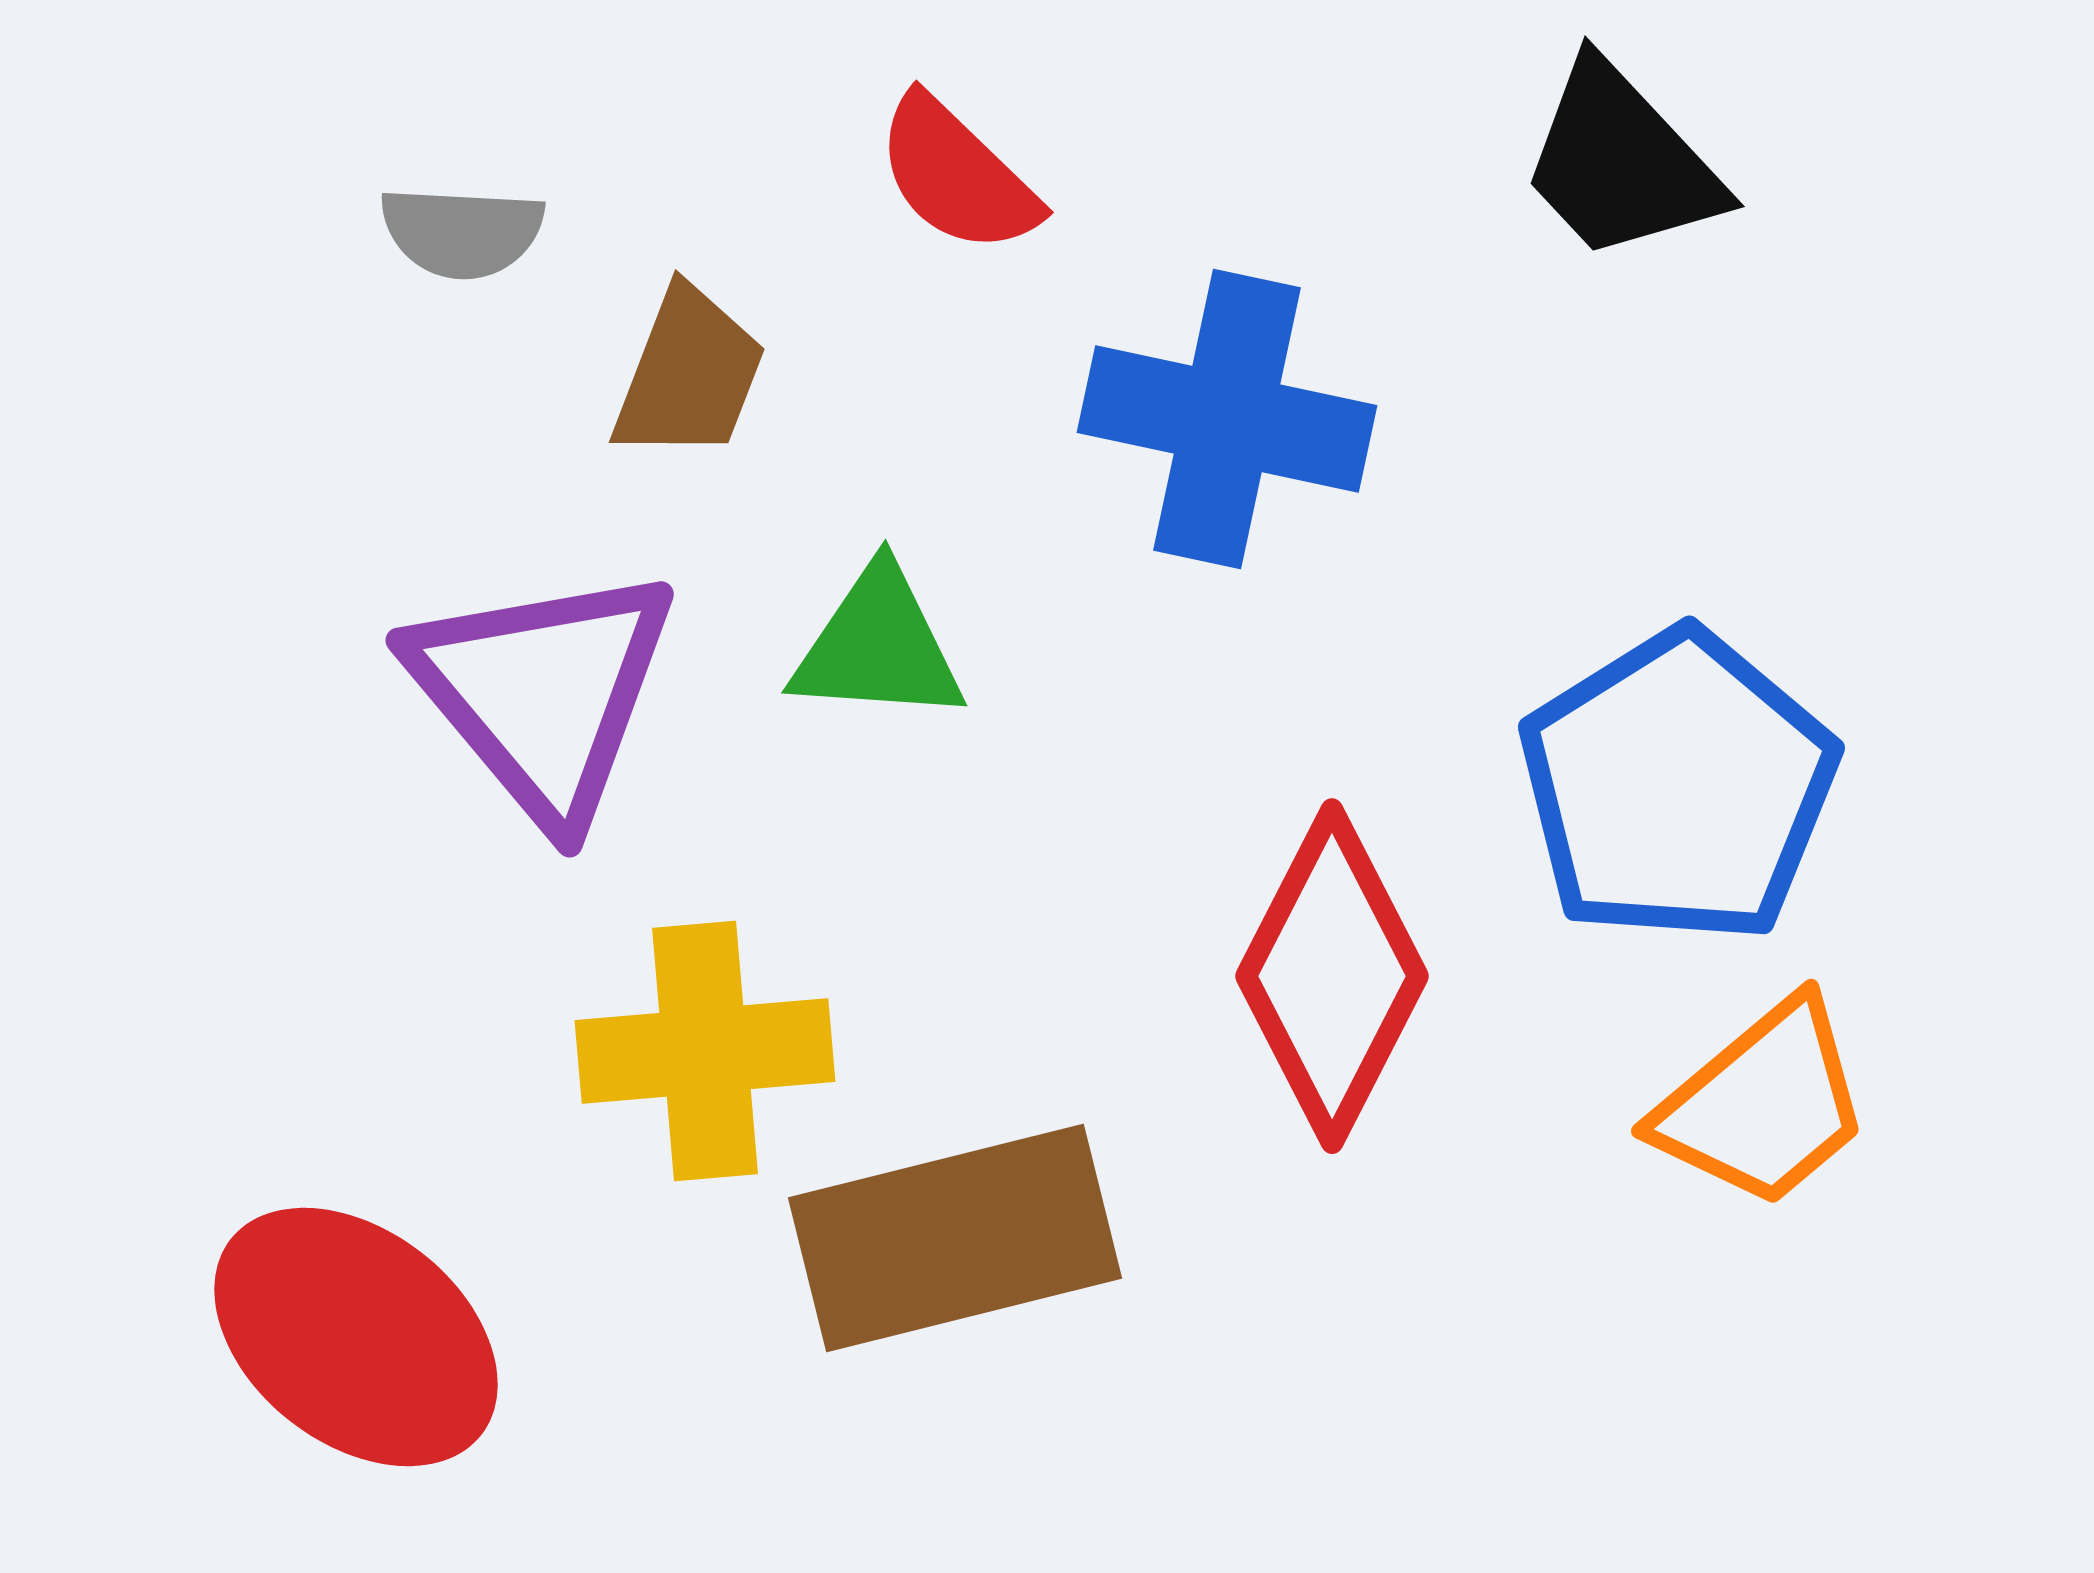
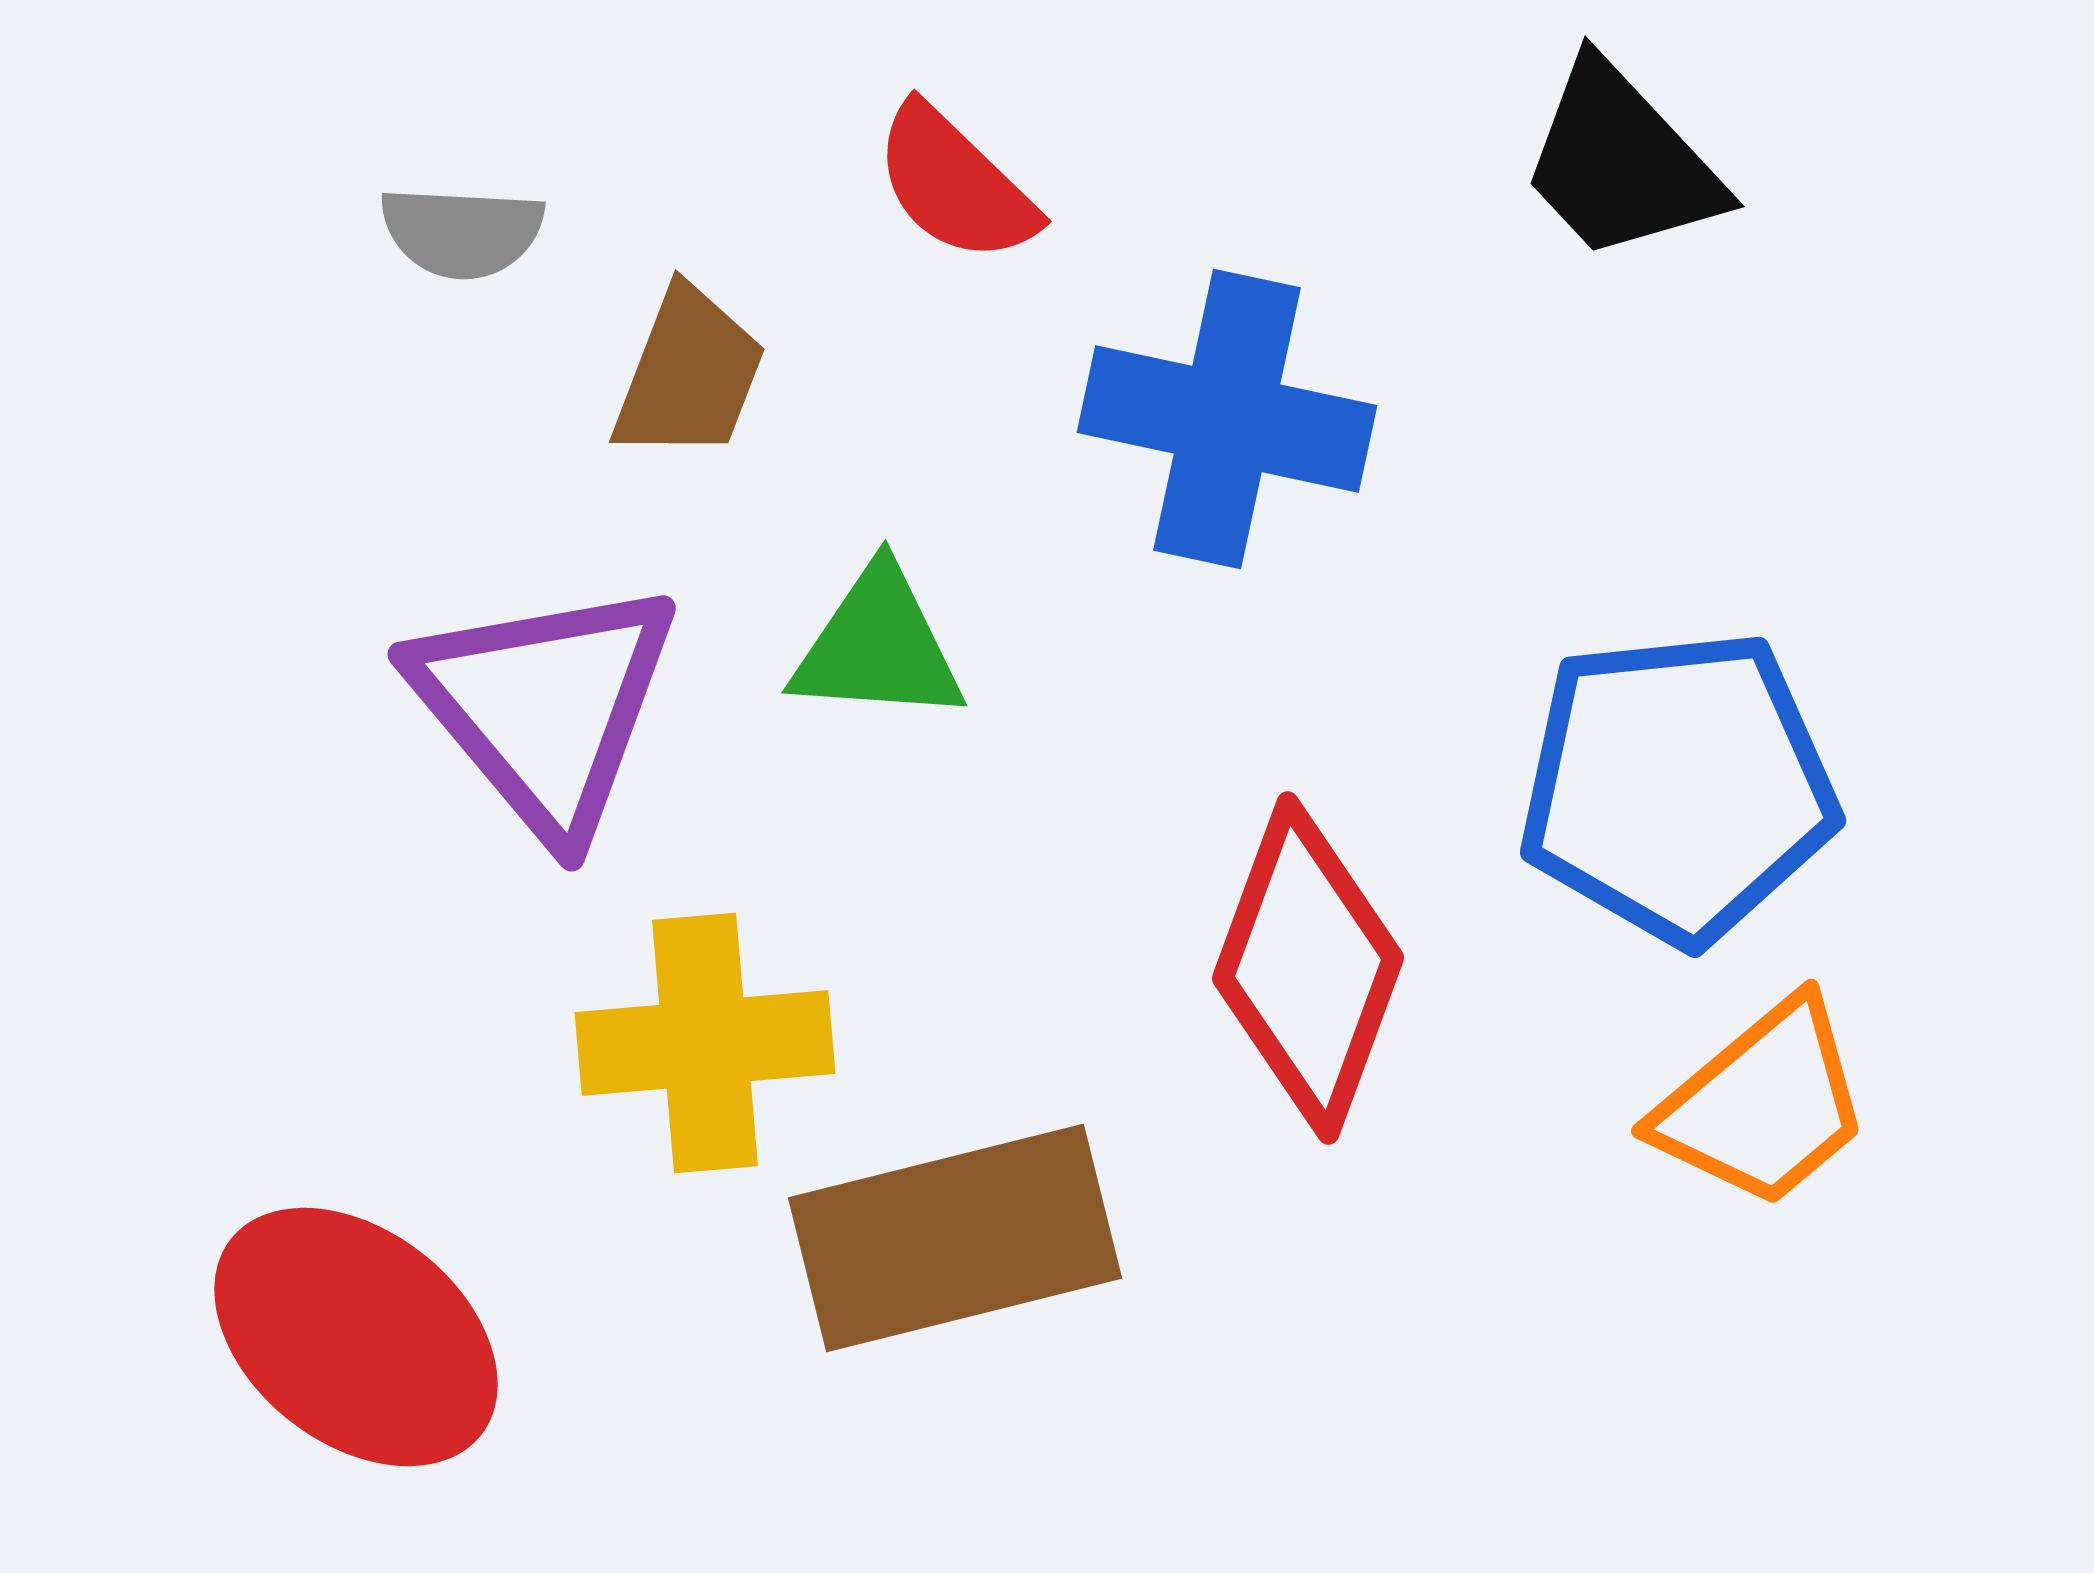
red semicircle: moved 2 px left, 9 px down
purple triangle: moved 2 px right, 14 px down
blue pentagon: rotated 26 degrees clockwise
red diamond: moved 24 px left, 8 px up; rotated 7 degrees counterclockwise
yellow cross: moved 8 px up
